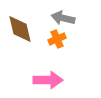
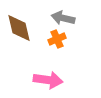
brown diamond: moved 1 px left, 1 px up
pink arrow: rotated 8 degrees clockwise
